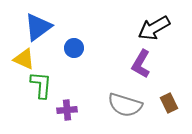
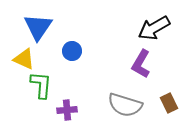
blue triangle: rotated 20 degrees counterclockwise
blue circle: moved 2 px left, 3 px down
